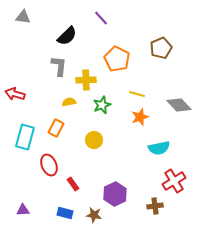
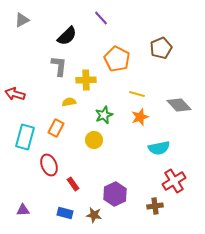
gray triangle: moved 1 px left, 3 px down; rotated 35 degrees counterclockwise
green star: moved 2 px right, 10 px down
